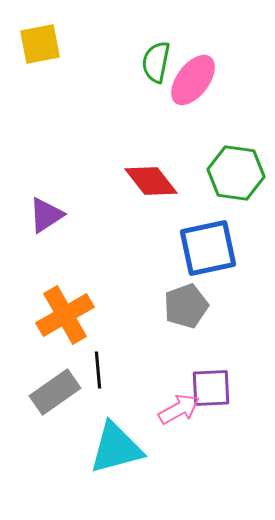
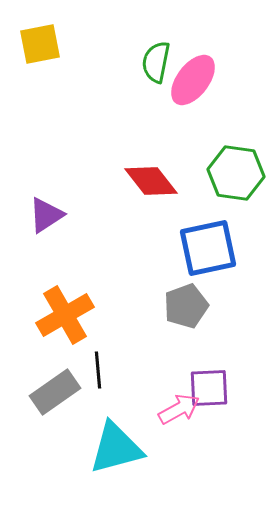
purple square: moved 2 px left
